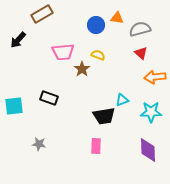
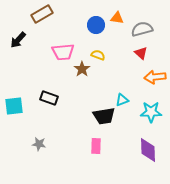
gray semicircle: moved 2 px right
